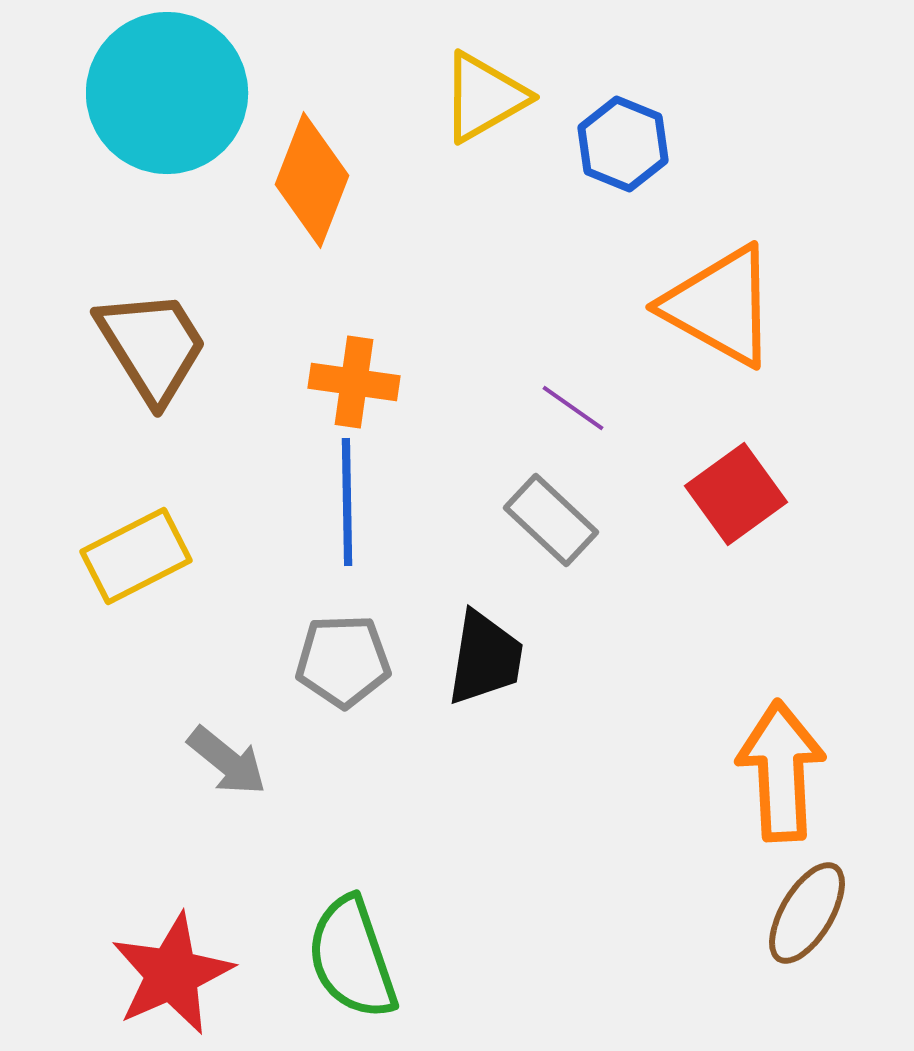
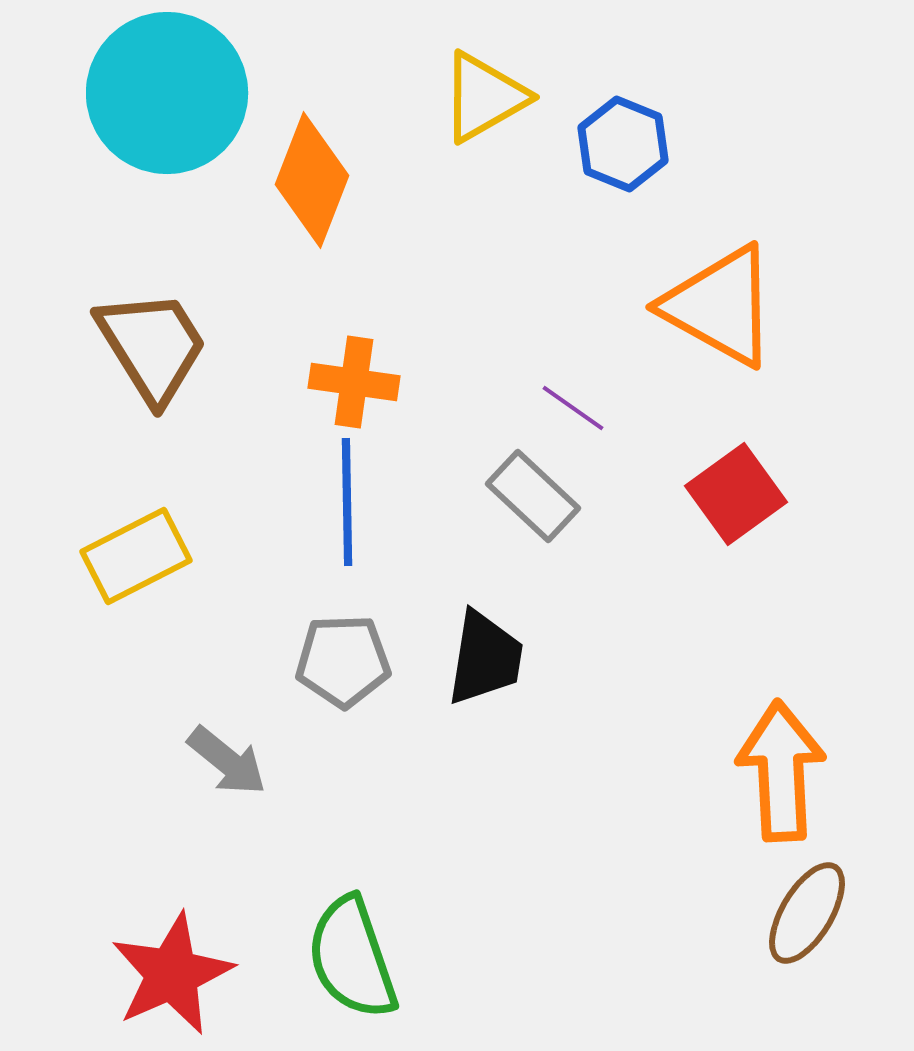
gray rectangle: moved 18 px left, 24 px up
